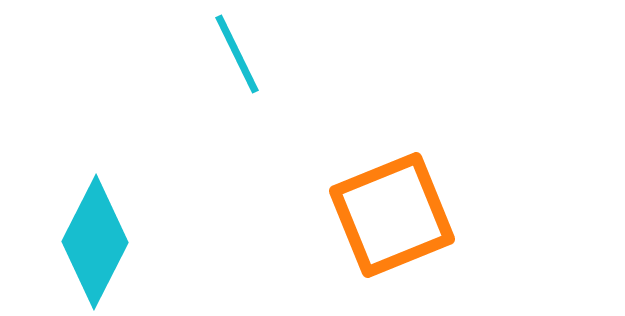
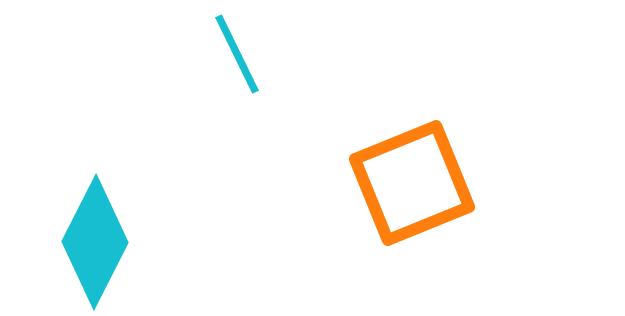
orange square: moved 20 px right, 32 px up
